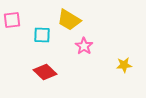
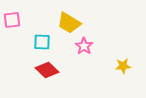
yellow trapezoid: moved 3 px down
cyan square: moved 7 px down
yellow star: moved 1 px left, 1 px down
red diamond: moved 2 px right, 2 px up
